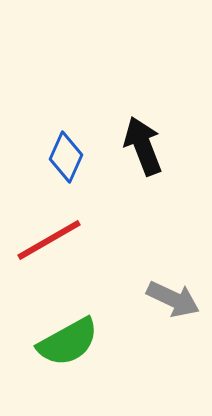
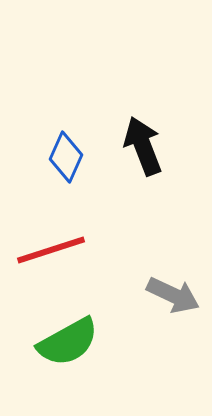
red line: moved 2 px right, 10 px down; rotated 12 degrees clockwise
gray arrow: moved 4 px up
